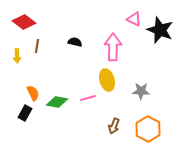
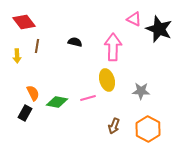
red diamond: rotated 15 degrees clockwise
black star: moved 1 px left, 1 px up
